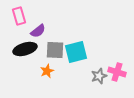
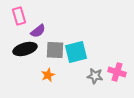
orange star: moved 1 px right, 4 px down
gray star: moved 4 px left; rotated 28 degrees clockwise
